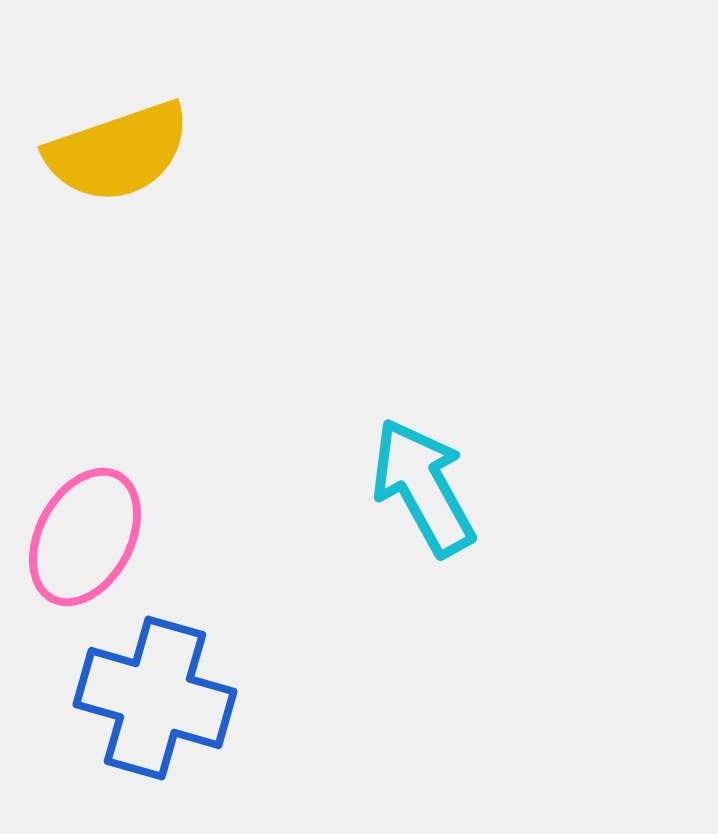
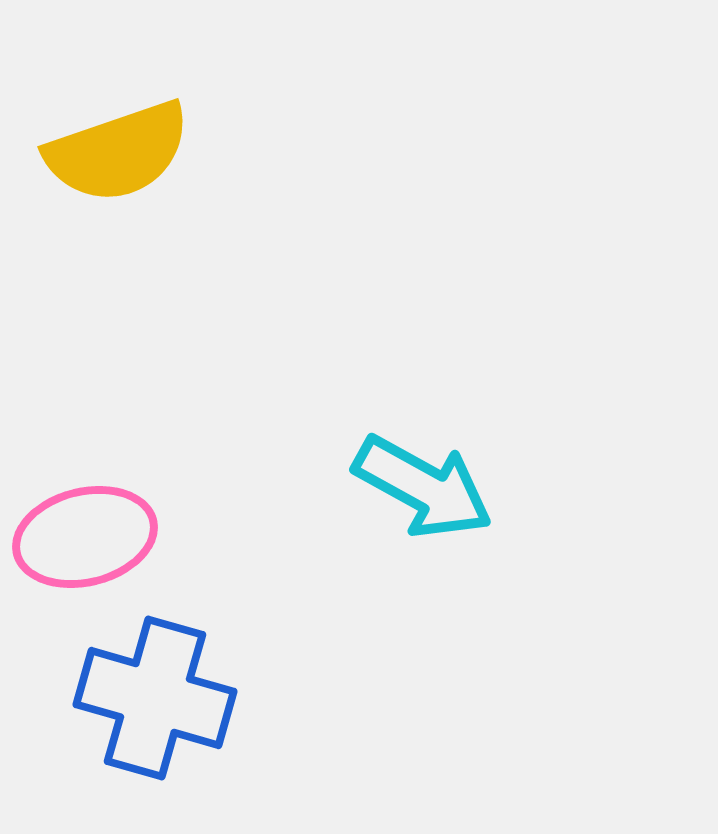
cyan arrow: rotated 148 degrees clockwise
pink ellipse: rotated 48 degrees clockwise
